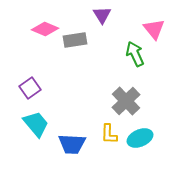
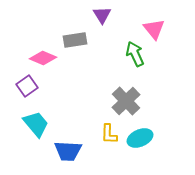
pink diamond: moved 2 px left, 29 px down
purple square: moved 3 px left, 2 px up
blue trapezoid: moved 4 px left, 7 px down
